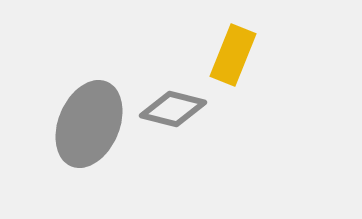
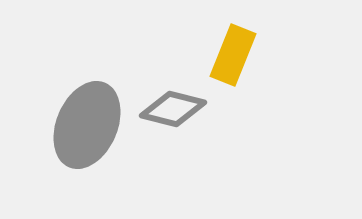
gray ellipse: moved 2 px left, 1 px down
